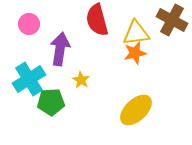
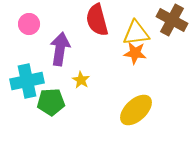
orange star: rotated 20 degrees clockwise
cyan cross: moved 2 px left, 2 px down; rotated 20 degrees clockwise
